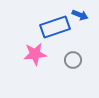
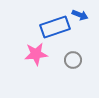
pink star: moved 1 px right
